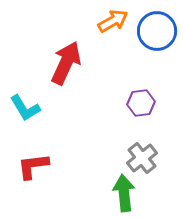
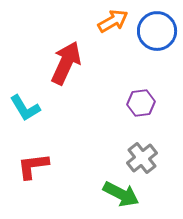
green arrow: moved 3 px left, 1 px down; rotated 123 degrees clockwise
